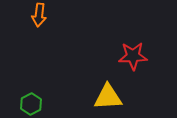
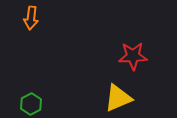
orange arrow: moved 8 px left, 3 px down
yellow triangle: moved 10 px right, 1 px down; rotated 20 degrees counterclockwise
